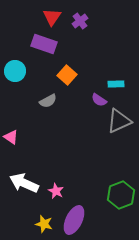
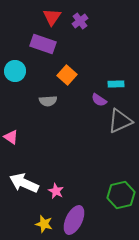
purple rectangle: moved 1 px left
gray semicircle: rotated 24 degrees clockwise
gray triangle: moved 1 px right
green hexagon: rotated 8 degrees clockwise
